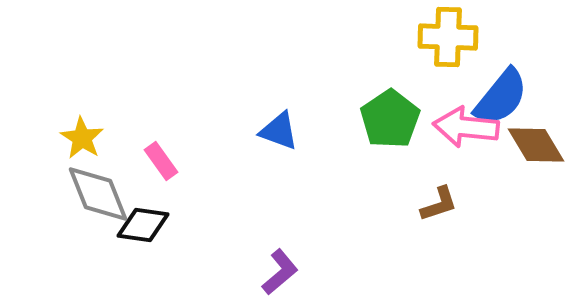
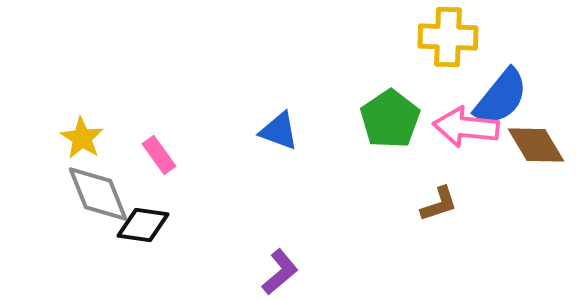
pink rectangle: moved 2 px left, 6 px up
